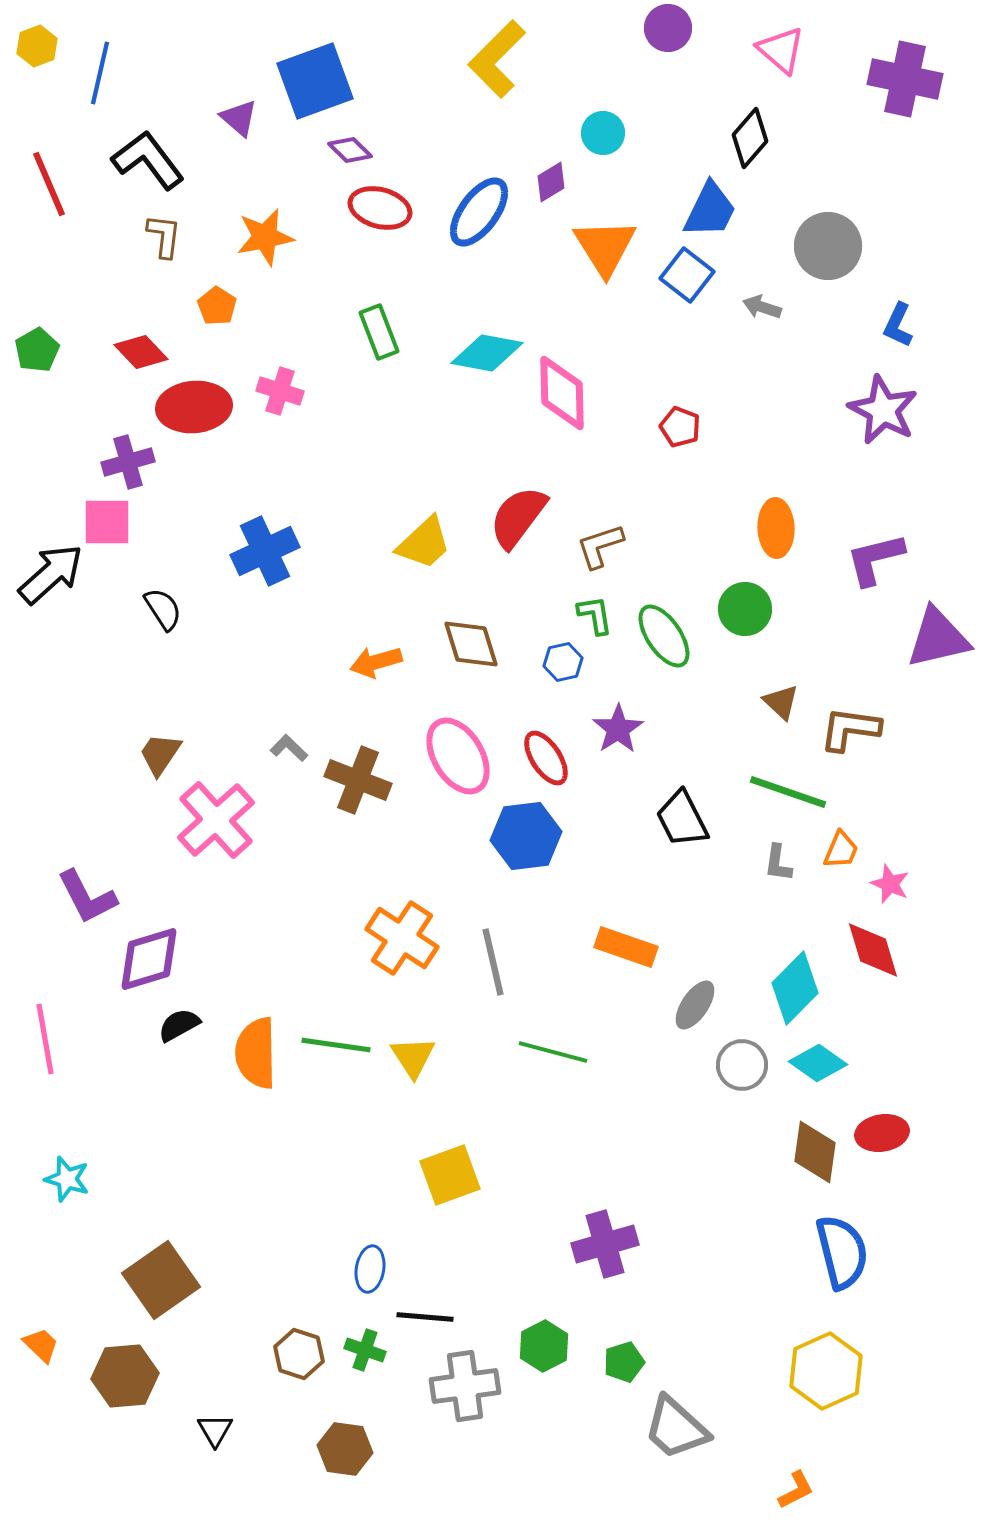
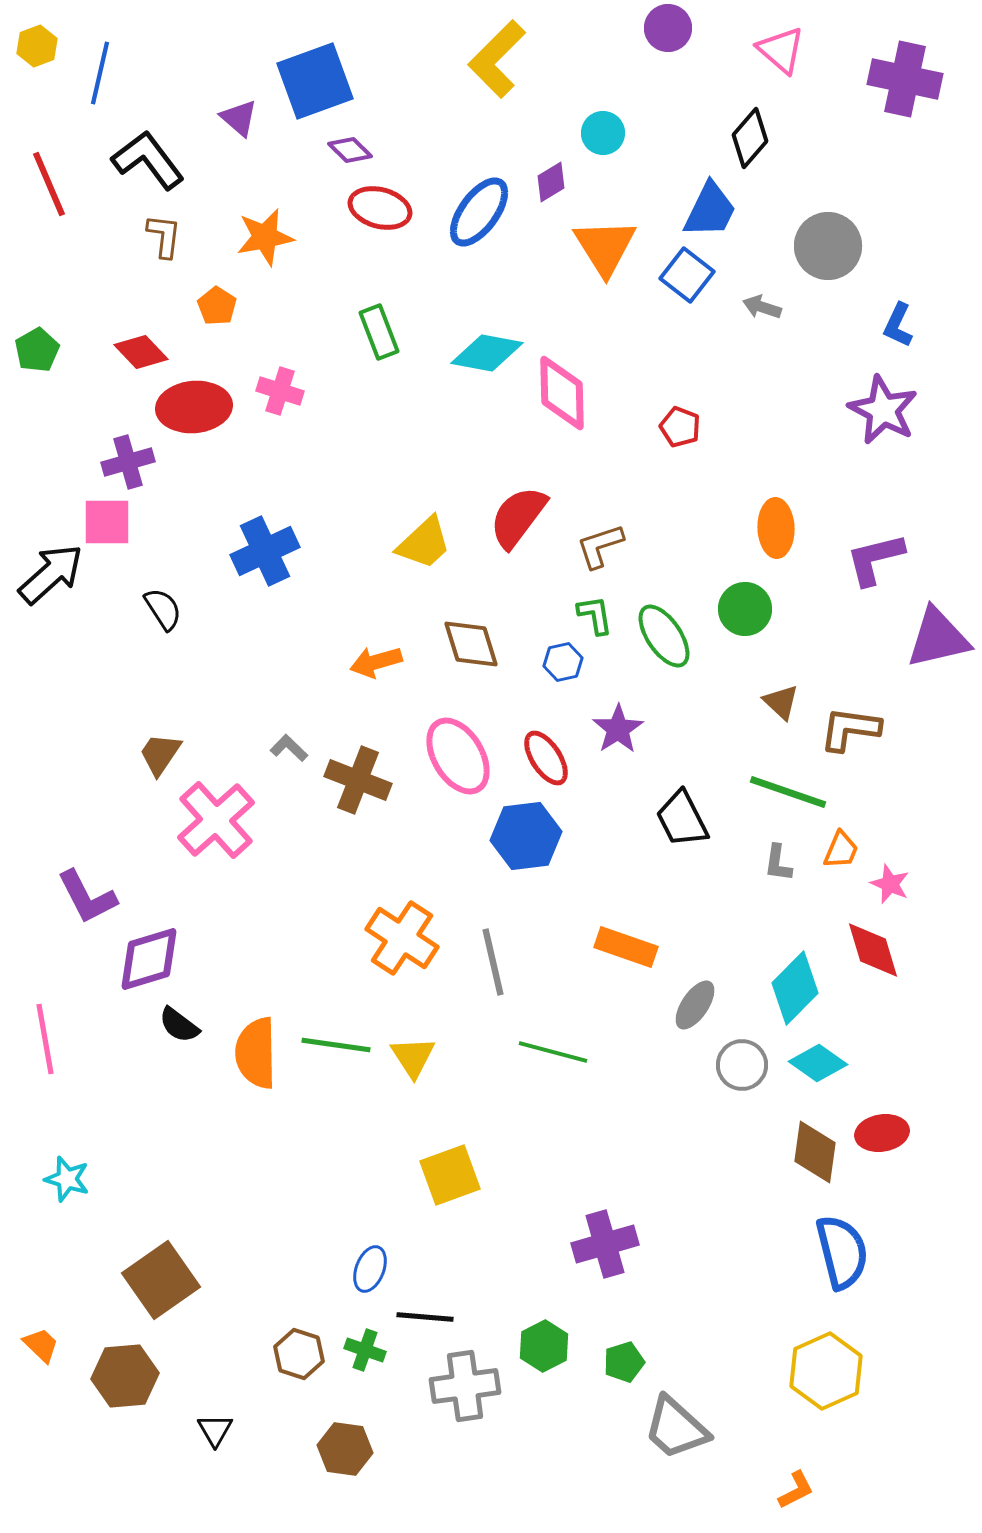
black semicircle at (179, 1025): rotated 114 degrees counterclockwise
blue ellipse at (370, 1269): rotated 12 degrees clockwise
